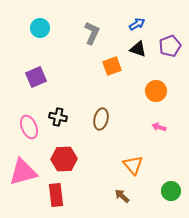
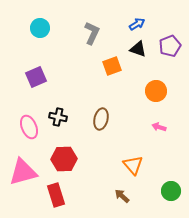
red rectangle: rotated 10 degrees counterclockwise
